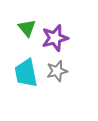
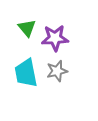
purple star: rotated 12 degrees clockwise
